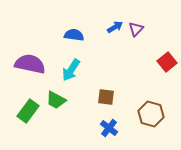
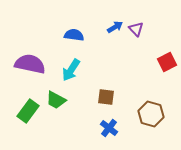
purple triangle: rotated 28 degrees counterclockwise
red square: rotated 12 degrees clockwise
